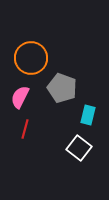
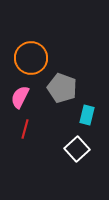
cyan rectangle: moved 1 px left
white square: moved 2 px left, 1 px down; rotated 10 degrees clockwise
